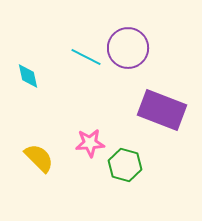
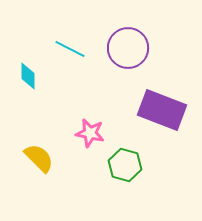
cyan line: moved 16 px left, 8 px up
cyan diamond: rotated 12 degrees clockwise
pink star: moved 10 px up; rotated 16 degrees clockwise
